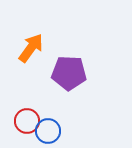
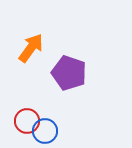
purple pentagon: rotated 16 degrees clockwise
blue circle: moved 3 px left
